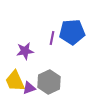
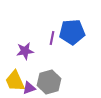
gray hexagon: rotated 10 degrees clockwise
